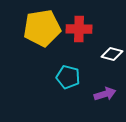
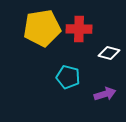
white diamond: moved 3 px left, 1 px up
